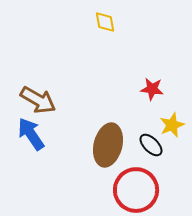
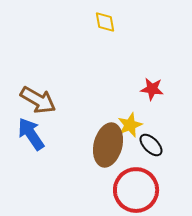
yellow star: moved 42 px left
